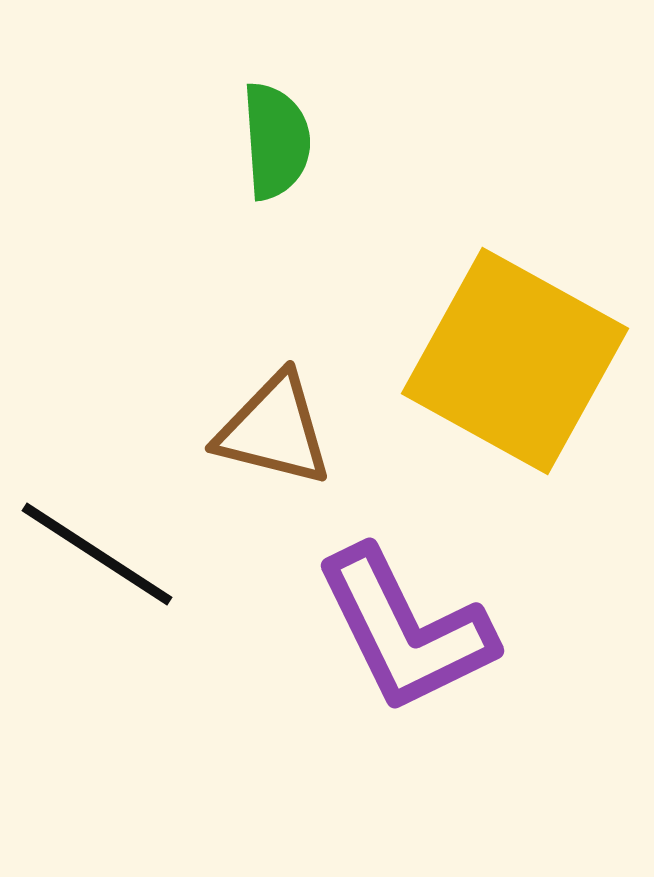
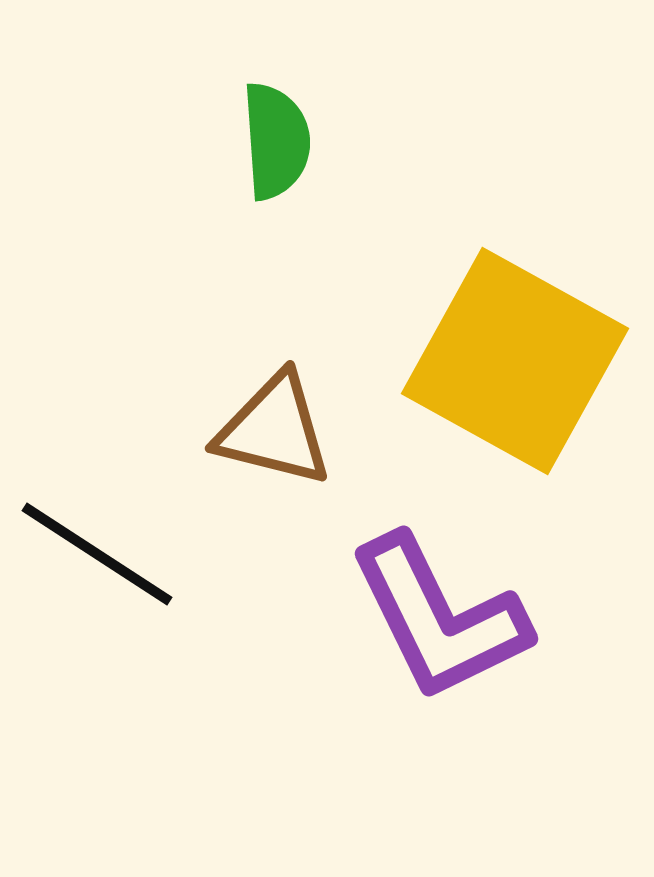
purple L-shape: moved 34 px right, 12 px up
